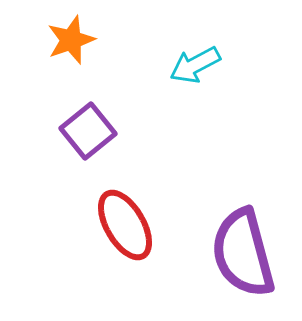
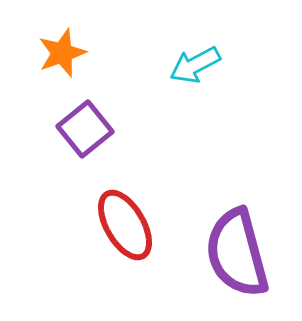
orange star: moved 9 px left, 13 px down
purple square: moved 3 px left, 2 px up
purple semicircle: moved 6 px left
